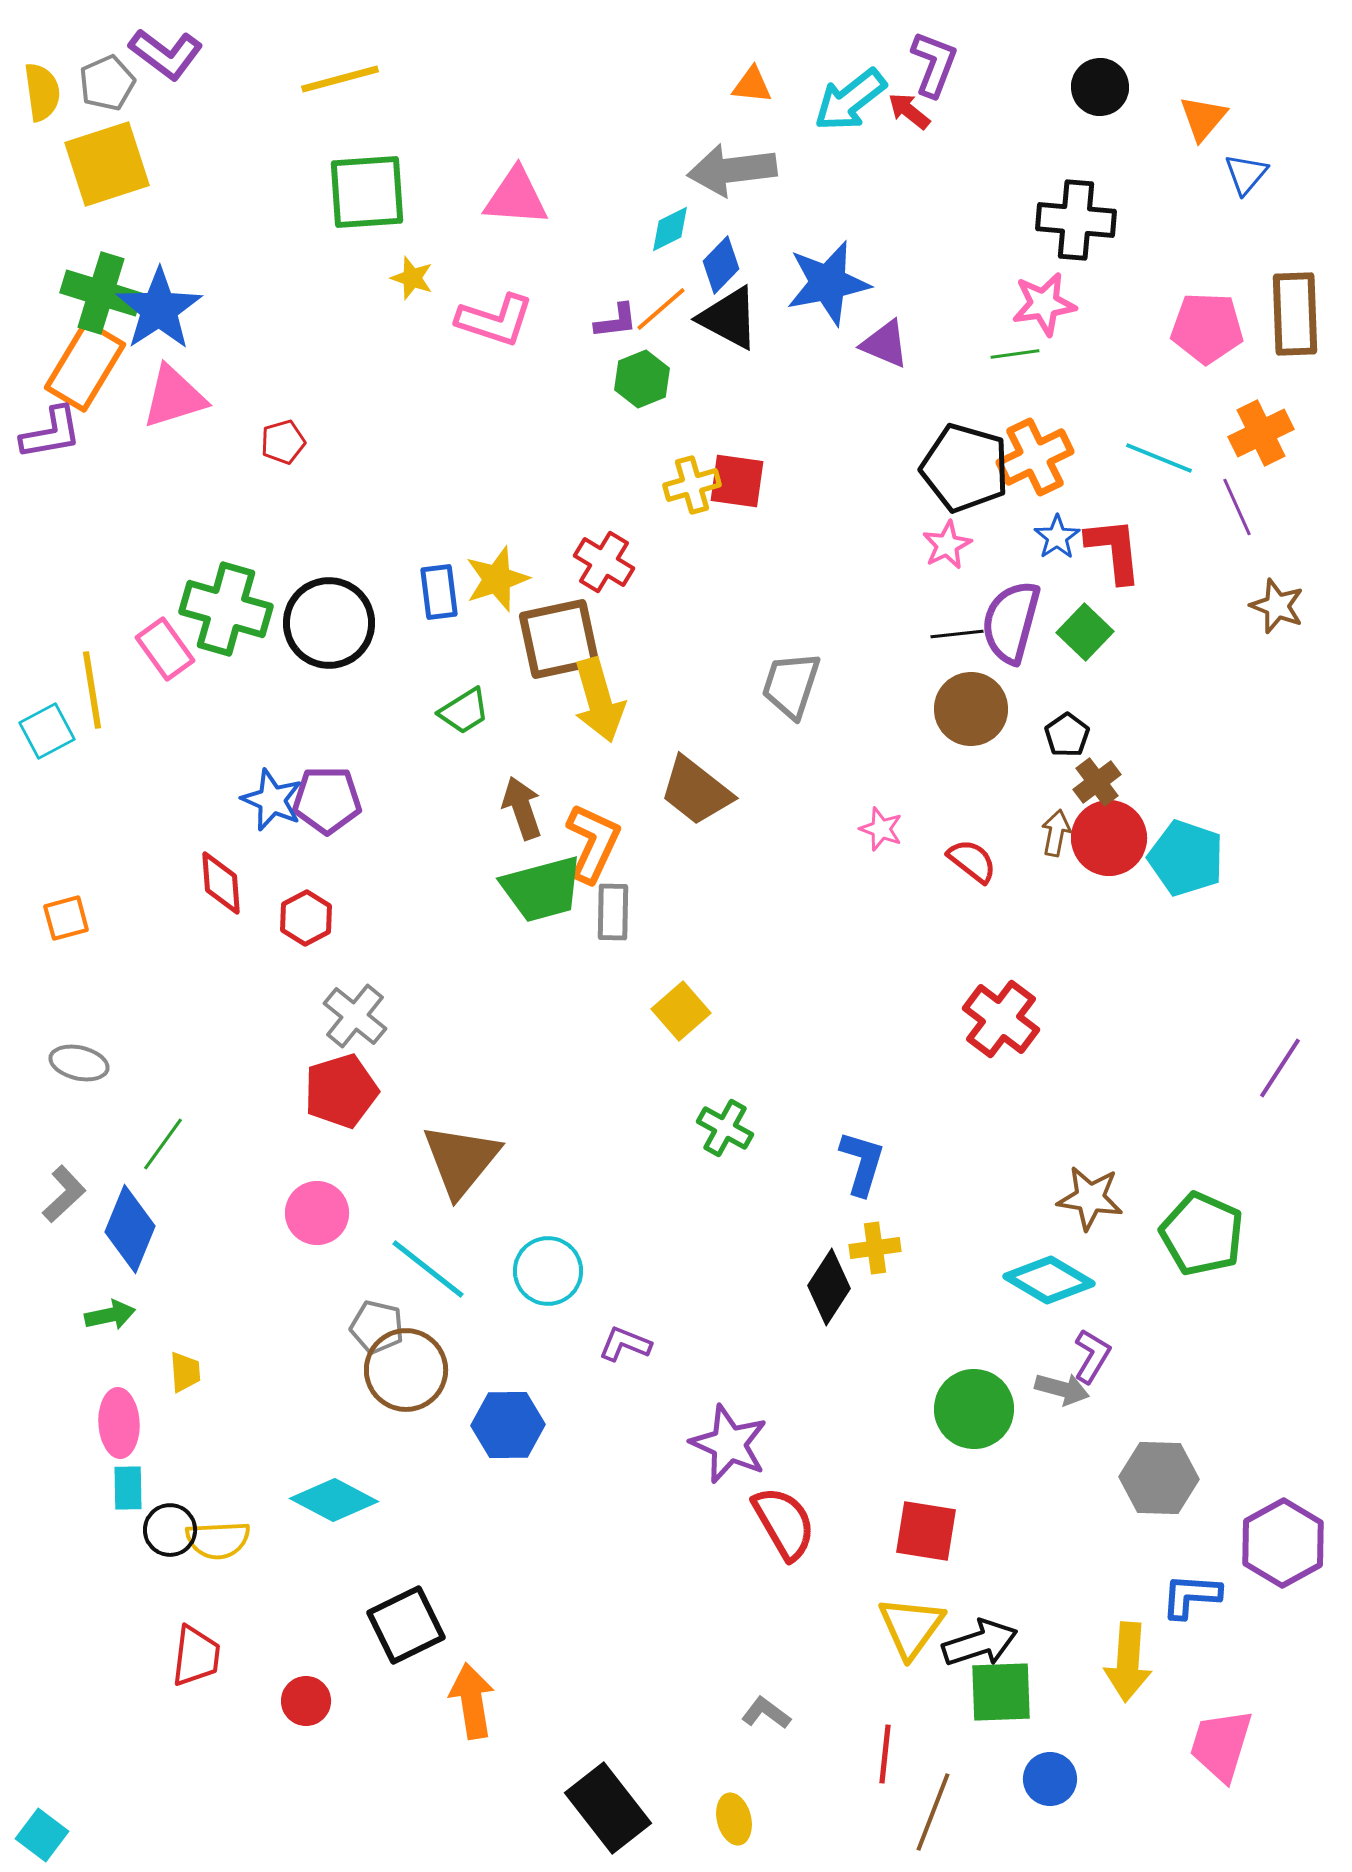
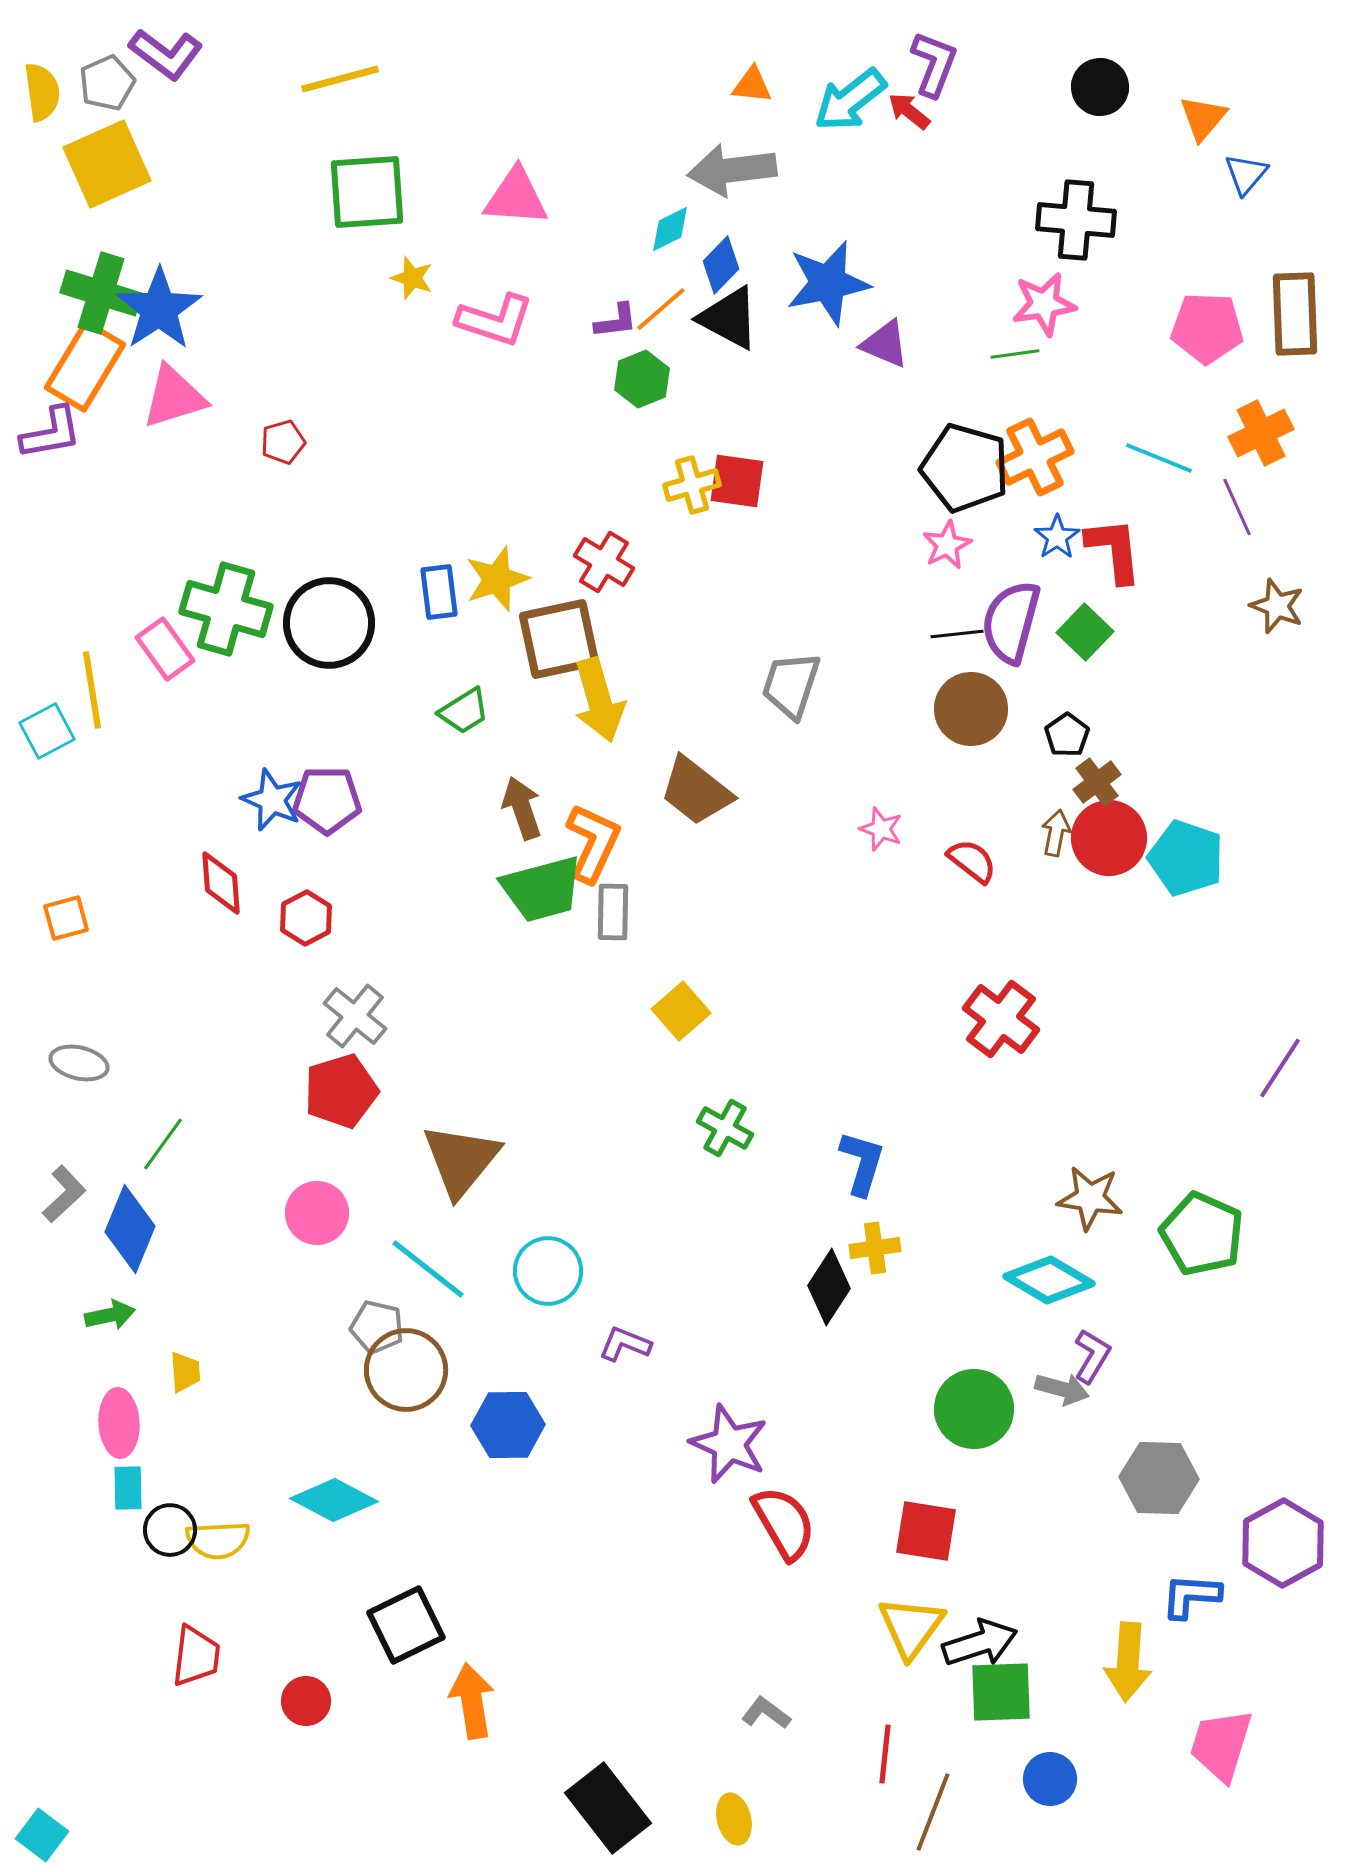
yellow square at (107, 164): rotated 6 degrees counterclockwise
